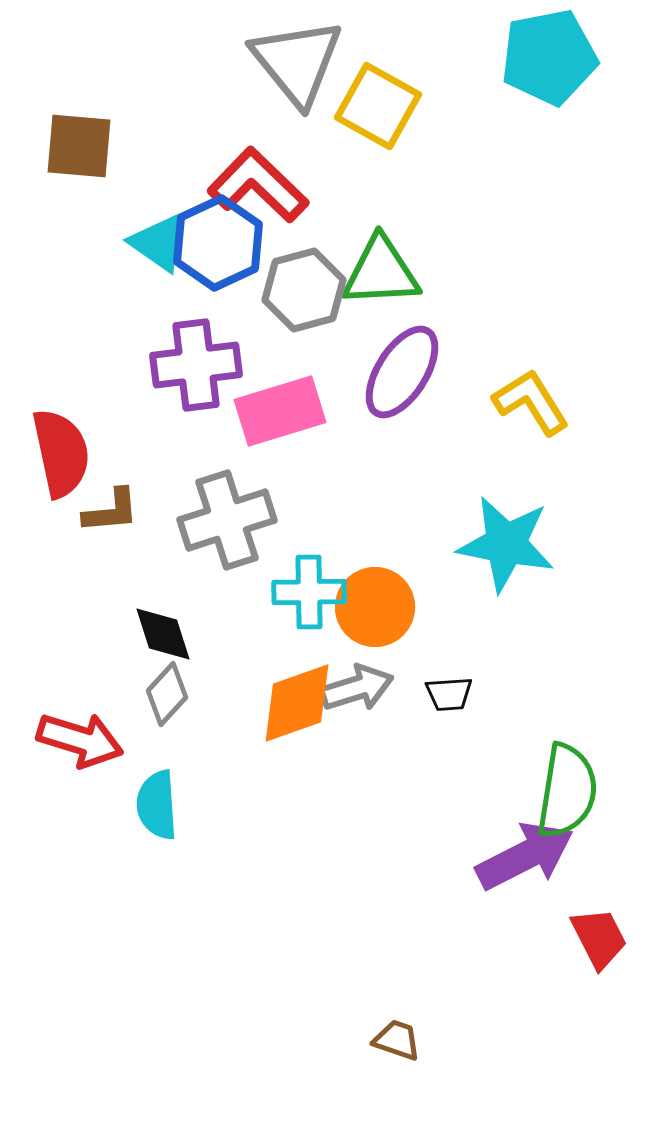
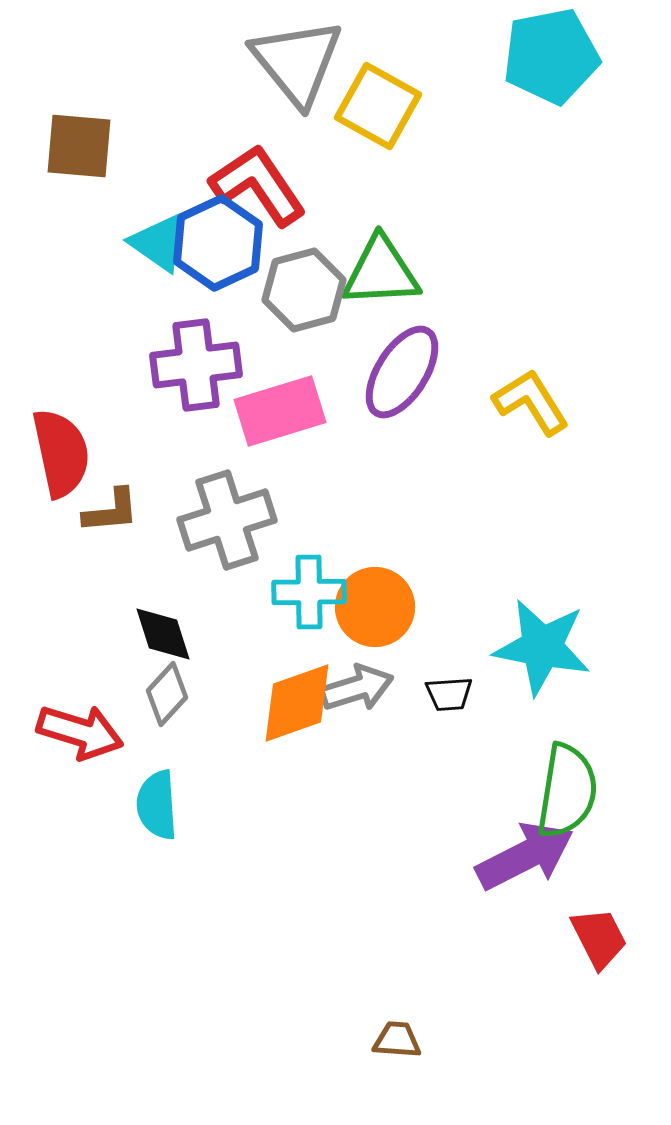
cyan pentagon: moved 2 px right, 1 px up
red L-shape: rotated 12 degrees clockwise
cyan star: moved 36 px right, 103 px down
red arrow: moved 8 px up
brown trapezoid: rotated 15 degrees counterclockwise
